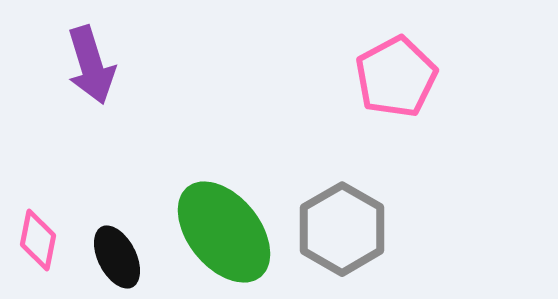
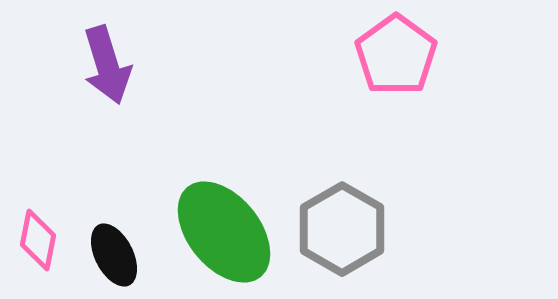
purple arrow: moved 16 px right
pink pentagon: moved 22 px up; rotated 8 degrees counterclockwise
black ellipse: moved 3 px left, 2 px up
